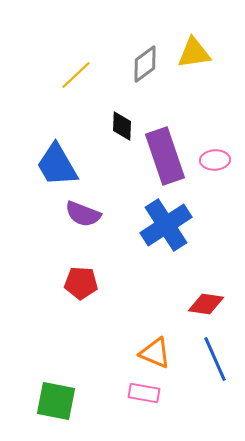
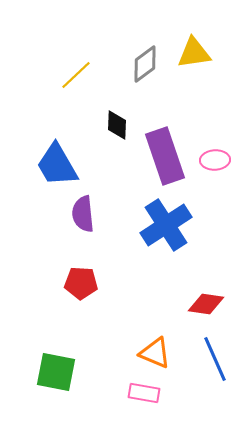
black diamond: moved 5 px left, 1 px up
purple semicircle: rotated 63 degrees clockwise
green square: moved 29 px up
